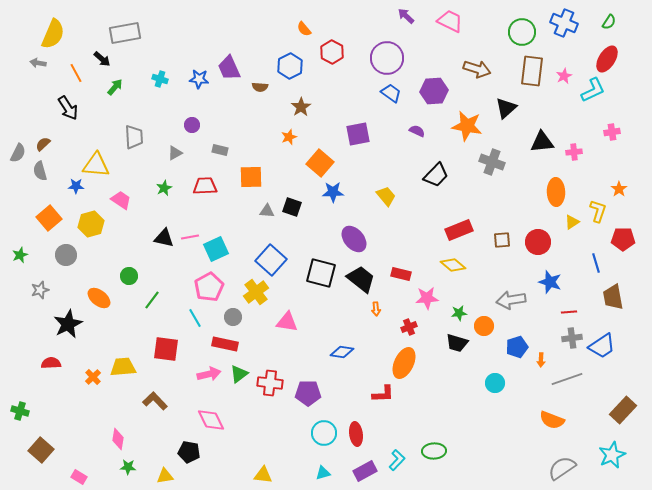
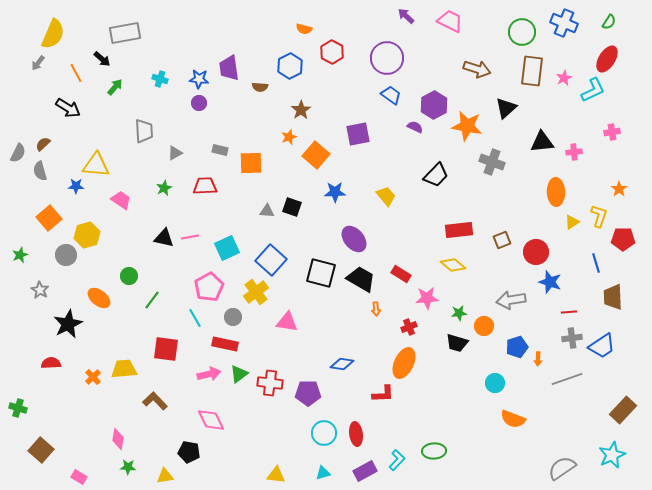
orange semicircle at (304, 29): rotated 35 degrees counterclockwise
gray arrow at (38, 63): rotated 63 degrees counterclockwise
purple trapezoid at (229, 68): rotated 16 degrees clockwise
pink star at (564, 76): moved 2 px down
purple hexagon at (434, 91): moved 14 px down; rotated 24 degrees counterclockwise
blue trapezoid at (391, 93): moved 2 px down
brown star at (301, 107): moved 3 px down
black arrow at (68, 108): rotated 25 degrees counterclockwise
purple circle at (192, 125): moved 7 px right, 22 px up
purple semicircle at (417, 131): moved 2 px left, 4 px up
gray trapezoid at (134, 137): moved 10 px right, 6 px up
orange square at (320, 163): moved 4 px left, 8 px up
orange square at (251, 177): moved 14 px up
blue star at (333, 192): moved 2 px right
yellow L-shape at (598, 211): moved 1 px right, 5 px down
yellow hexagon at (91, 224): moved 4 px left, 11 px down
red rectangle at (459, 230): rotated 16 degrees clockwise
brown square at (502, 240): rotated 18 degrees counterclockwise
red circle at (538, 242): moved 2 px left, 10 px down
cyan square at (216, 249): moved 11 px right, 1 px up
red rectangle at (401, 274): rotated 18 degrees clockwise
black trapezoid at (361, 279): rotated 8 degrees counterclockwise
gray star at (40, 290): rotated 24 degrees counterclockwise
brown trapezoid at (613, 297): rotated 8 degrees clockwise
blue diamond at (342, 352): moved 12 px down
orange arrow at (541, 360): moved 3 px left, 1 px up
yellow trapezoid at (123, 367): moved 1 px right, 2 px down
green cross at (20, 411): moved 2 px left, 3 px up
orange semicircle at (552, 420): moved 39 px left, 1 px up
yellow triangle at (263, 475): moved 13 px right
